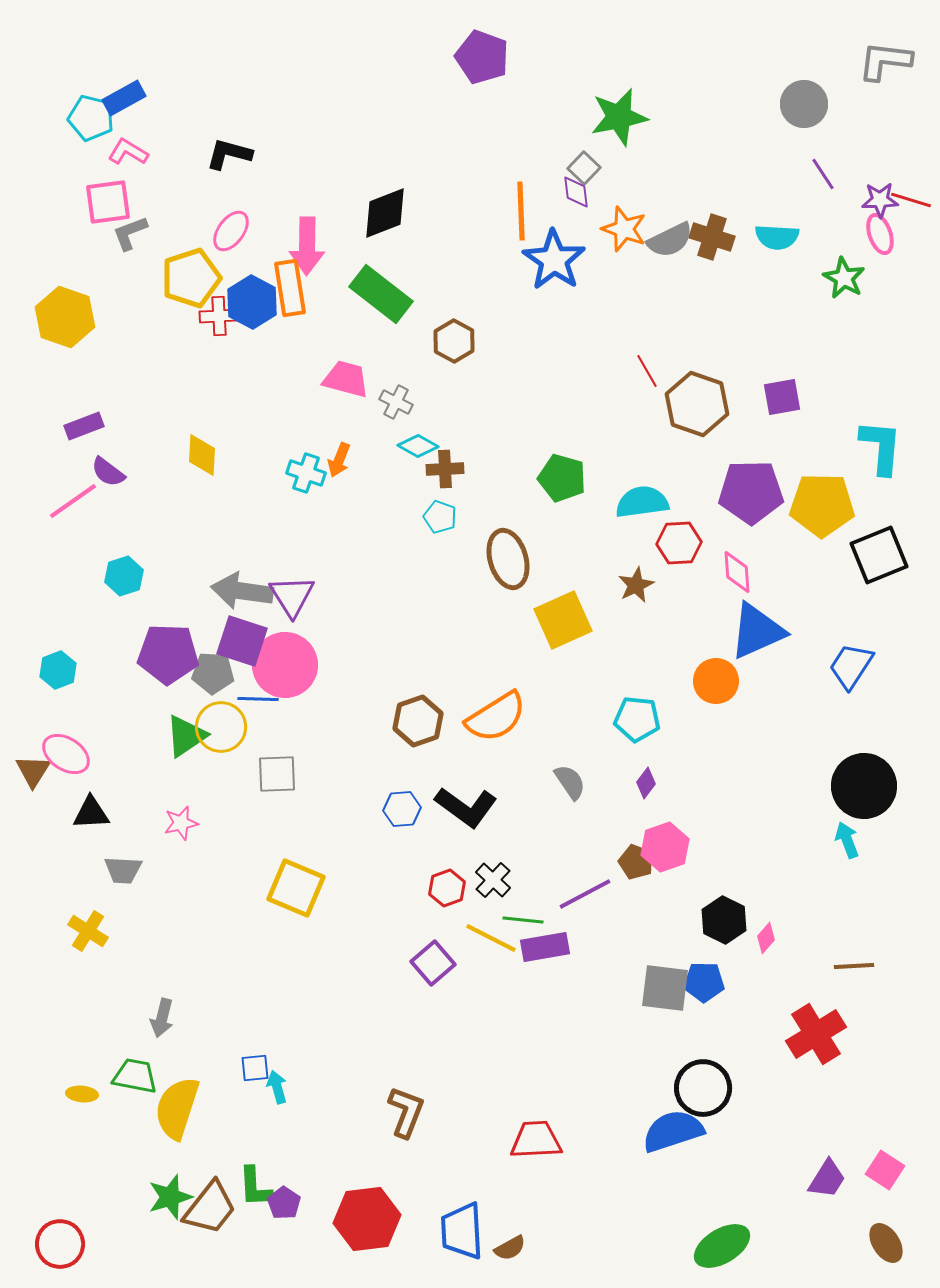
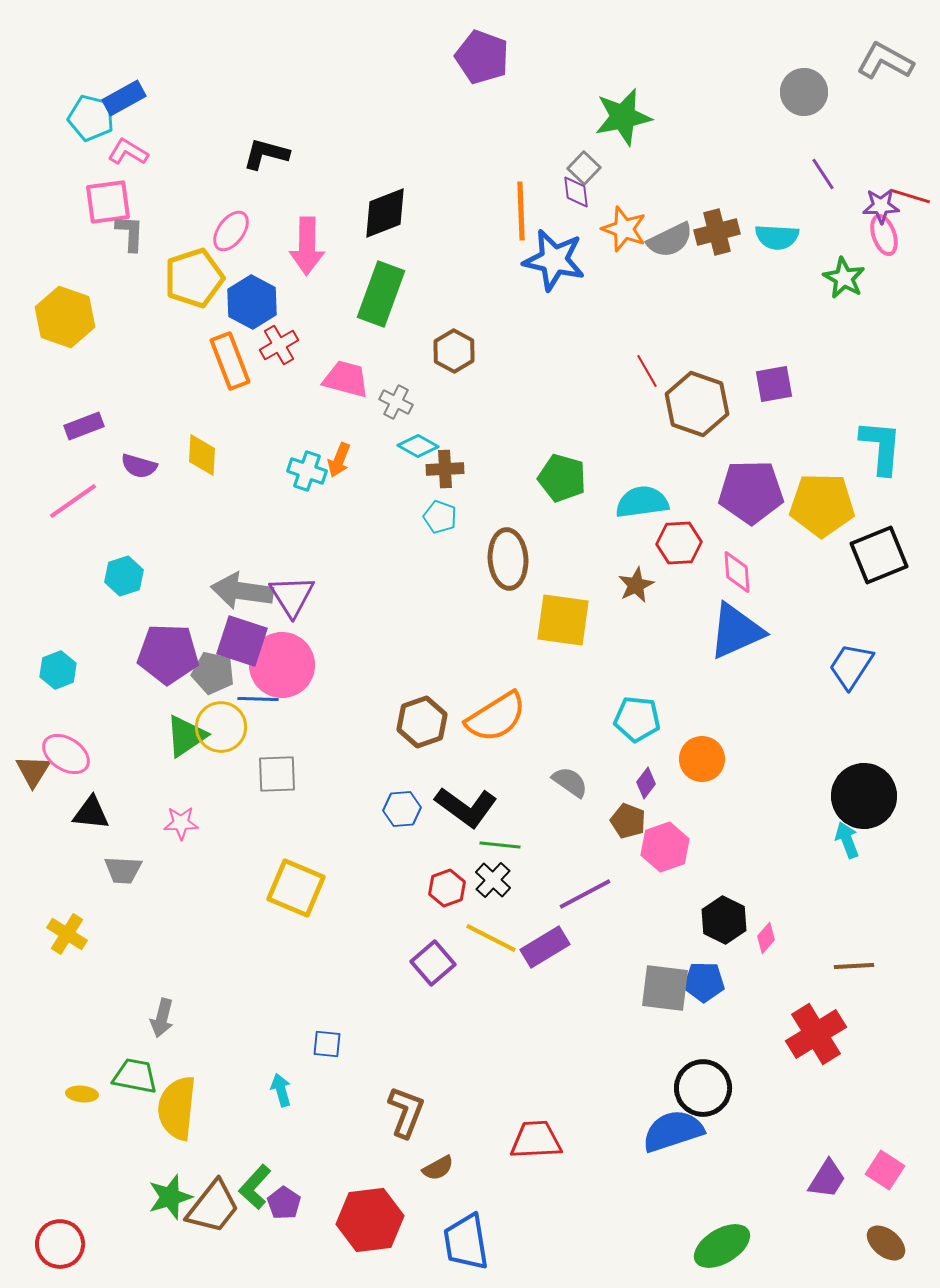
gray L-shape at (885, 61): rotated 22 degrees clockwise
gray circle at (804, 104): moved 12 px up
green star at (619, 117): moved 4 px right
black L-shape at (229, 154): moved 37 px right
purple star at (880, 200): moved 1 px right, 6 px down
red line at (911, 200): moved 1 px left, 4 px up
gray L-shape at (130, 233): rotated 114 degrees clockwise
pink ellipse at (880, 234): moved 4 px right, 1 px down
brown cross at (712, 237): moved 5 px right, 5 px up; rotated 33 degrees counterclockwise
blue star at (554, 260): rotated 22 degrees counterclockwise
yellow pentagon at (191, 278): moved 3 px right
orange rectangle at (290, 288): moved 60 px left, 73 px down; rotated 12 degrees counterclockwise
green rectangle at (381, 294): rotated 72 degrees clockwise
red cross at (219, 316): moved 60 px right, 29 px down; rotated 27 degrees counterclockwise
brown hexagon at (454, 341): moved 10 px down
purple square at (782, 397): moved 8 px left, 13 px up
purple semicircle at (108, 472): moved 31 px right, 6 px up; rotated 21 degrees counterclockwise
cyan cross at (306, 473): moved 1 px right, 2 px up
brown ellipse at (508, 559): rotated 12 degrees clockwise
yellow square at (563, 620): rotated 32 degrees clockwise
blue triangle at (757, 631): moved 21 px left
pink circle at (285, 665): moved 3 px left
gray pentagon at (213, 673): rotated 9 degrees clockwise
orange circle at (716, 681): moved 14 px left, 78 px down
brown hexagon at (418, 721): moved 4 px right, 1 px down
gray semicircle at (570, 782): rotated 21 degrees counterclockwise
black circle at (864, 786): moved 10 px down
black triangle at (91, 813): rotated 9 degrees clockwise
pink star at (181, 823): rotated 12 degrees clockwise
brown pentagon at (636, 862): moved 8 px left, 41 px up
green line at (523, 920): moved 23 px left, 75 px up
yellow cross at (88, 931): moved 21 px left, 3 px down
purple rectangle at (545, 947): rotated 21 degrees counterclockwise
blue square at (255, 1068): moved 72 px right, 24 px up; rotated 12 degrees clockwise
cyan arrow at (277, 1087): moved 4 px right, 3 px down
yellow semicircle at (177, 1108): rotated 12 degrees counterclockwise
green L-shape at (255, 1187): rotated 45 degrees clockwise
brown trapezoid at (210, 1208): moved 3 px right, 1 px up
red hexagon at (367, 1219): moved 3 px right, 1 px down
blue trapezoid at (462, 1231): moved 4 px right, 11 px down; rotated 6 degrees counterclockwise
brown ellipse at (886, 1243): rotated 18 degrees counterclockwise
brown semicircle at (510, 1248): moved 72 px left, 80 px up
